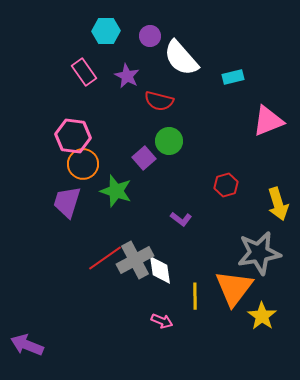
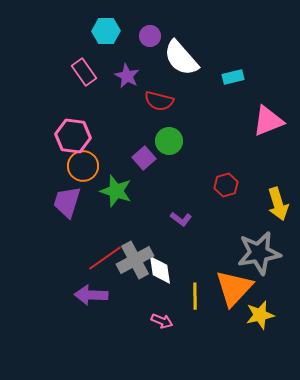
orange circle: moved 2 px down
orange triangle: rotated 6 degrees clockwise
yellow star: moved 2 px left, 1 px up; rotated 24 degrees clockwise
purple arrow: moved 64 px right, 50 px up; rotated 20 degrees counterclockwise
